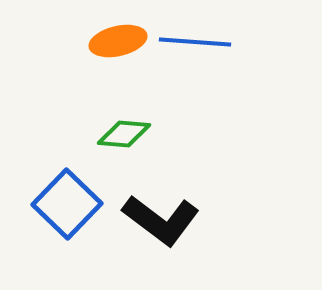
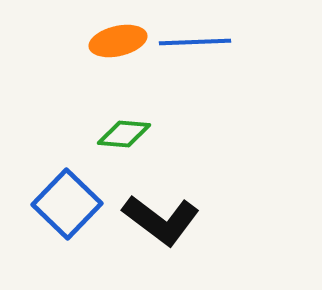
blue line: rotated 6 degrees counterclockwise
